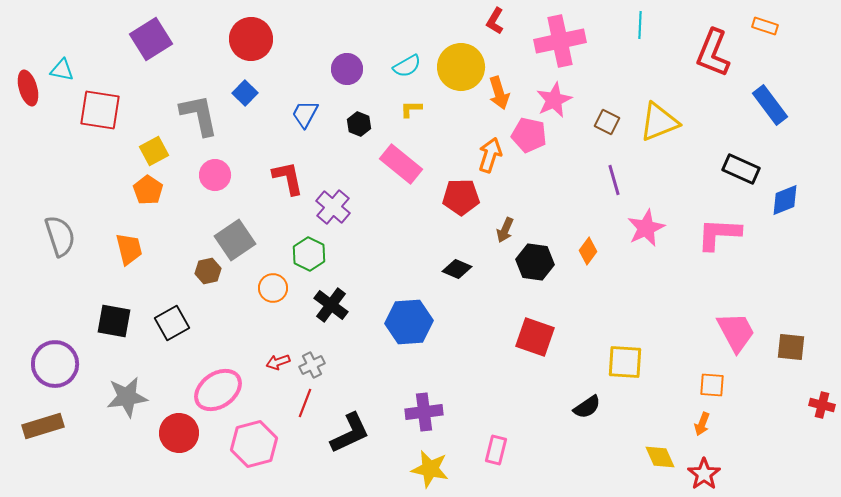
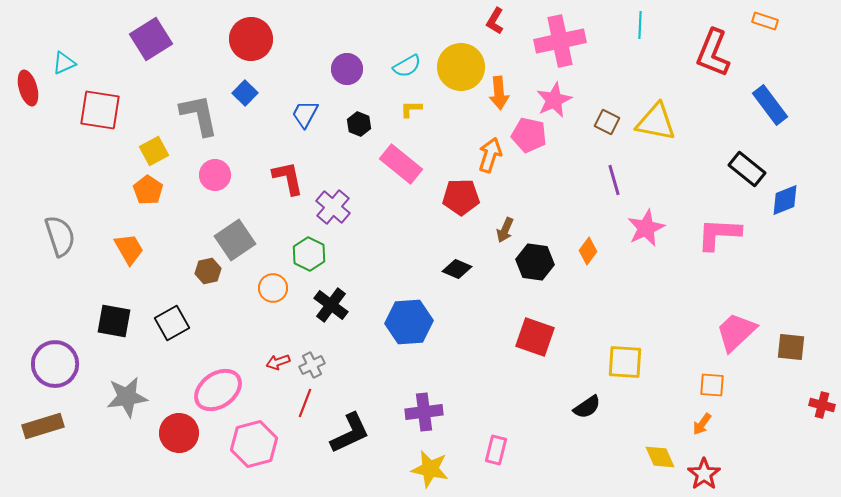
orange rectangle at (765, 26): moved 5 px up
cyan triangle at (62, 70): moved 2 px right, 7 px up; rotated 35 degrees counterclockwise
orange arrow at (499, 93): rotated 12 degrees clockwise
yellow triangle at (659, 122): moved 3 px left; rotated 33 degrees clockwise
black rectangle at (741, 169): moved 6 px right; rotated 15 degrees clockwise
orange trapezoid at (129, 249): rotated 16 degrees counterclockwise
pink trapezoid at (736, 332): rotated 105 degrees counterclockwise
orange arrow at (702, 424): rotated 15 degrees clockwise
